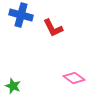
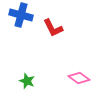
pink diamond: moved 5 px right
green star: moved 14 px right, 5 px up
